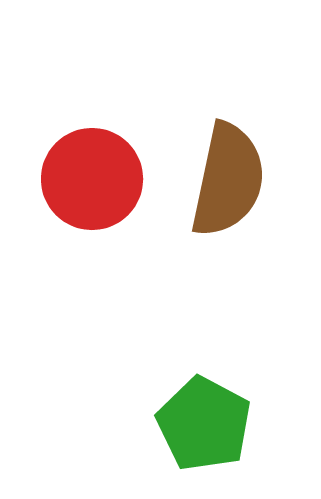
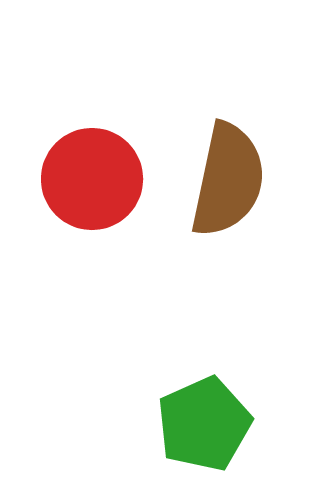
green pentagon: rotated 20 degrees clockwise
